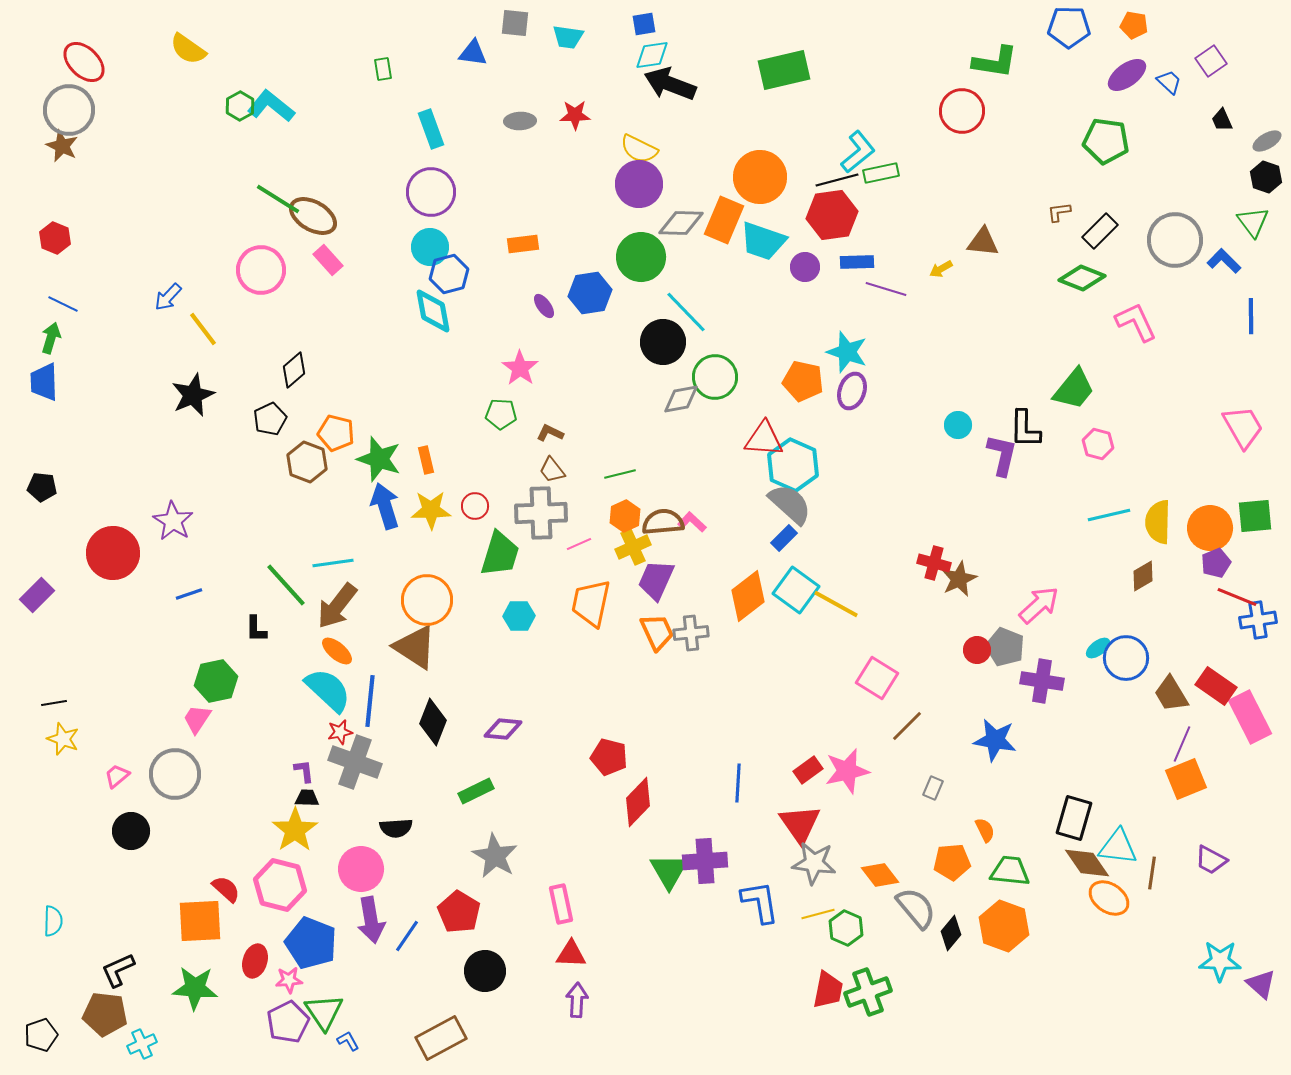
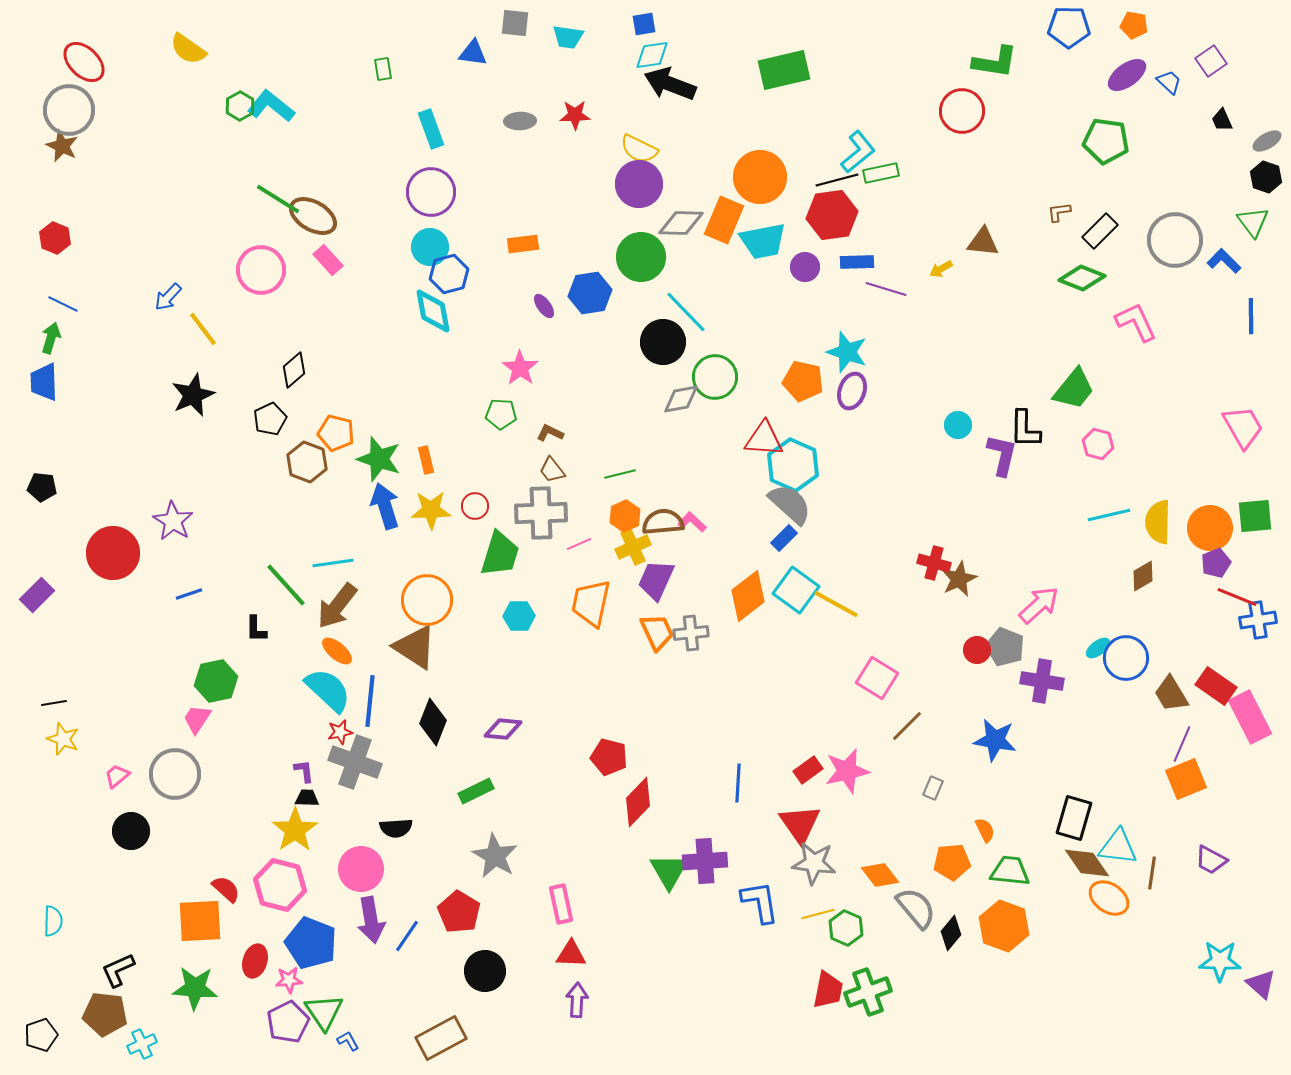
cyan trapezoid at (763, 241): rotated 30 degrees counterclockwise
